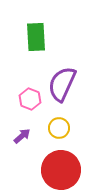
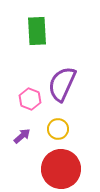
green rectangle: moved 1 px right, 6 px up
yellow circle: moved 1 px left, 1 px down
red circle: moved 1 px up
